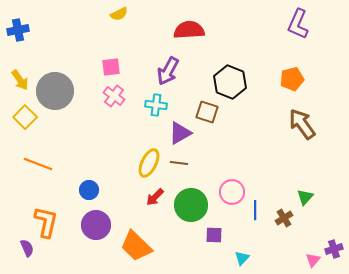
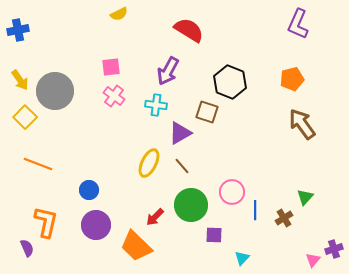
red semicircle: rotated 36 degrees clockwise
brown line: moved 3 px right, 3 px down; rotated 42 degrees clockwise
red arrow: moved 20 px down
